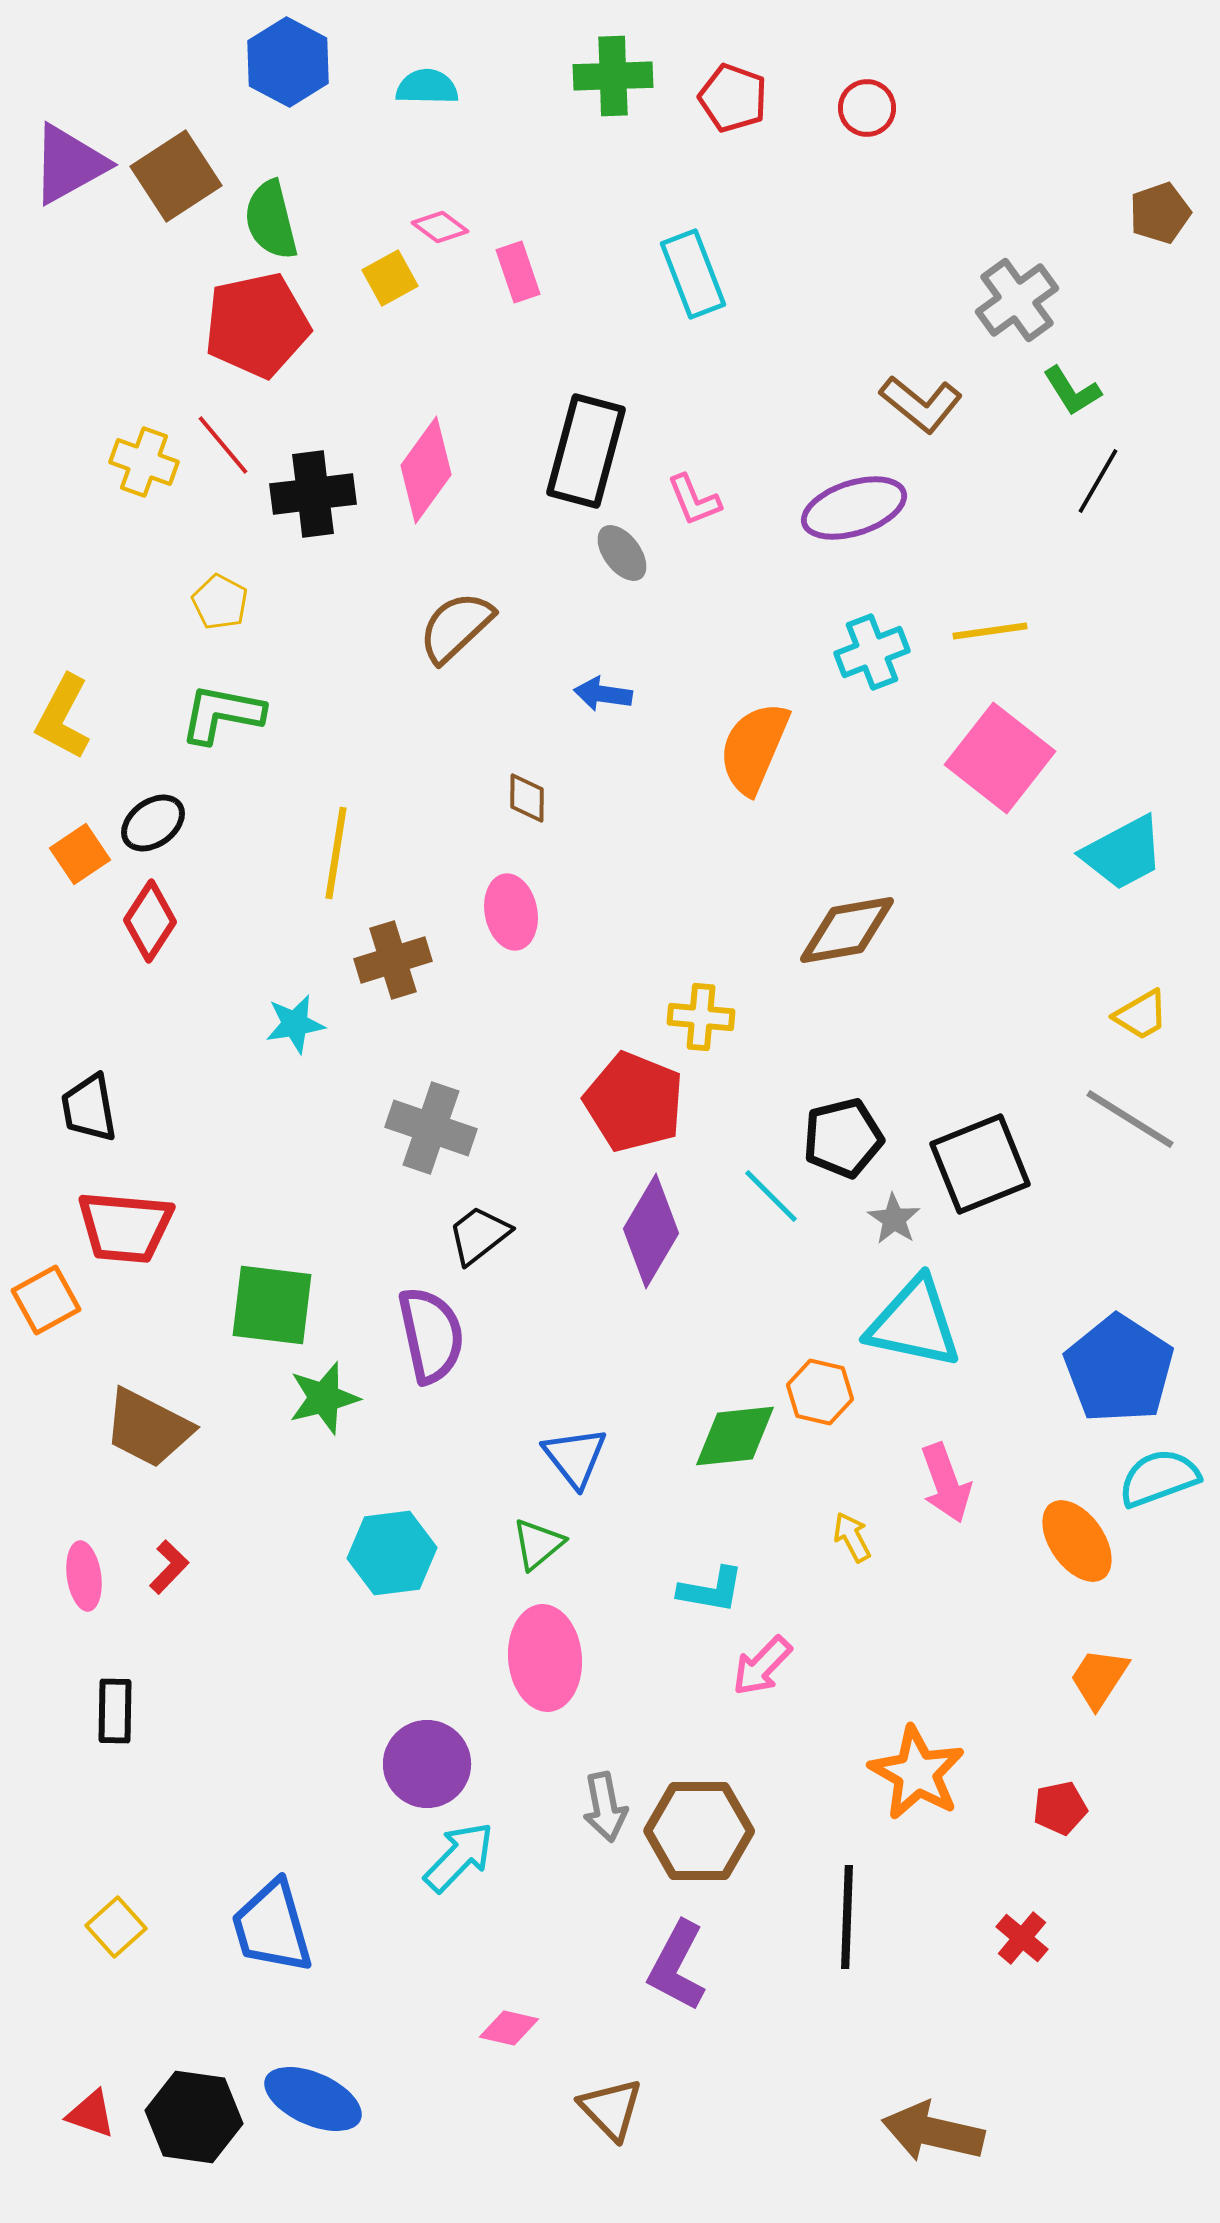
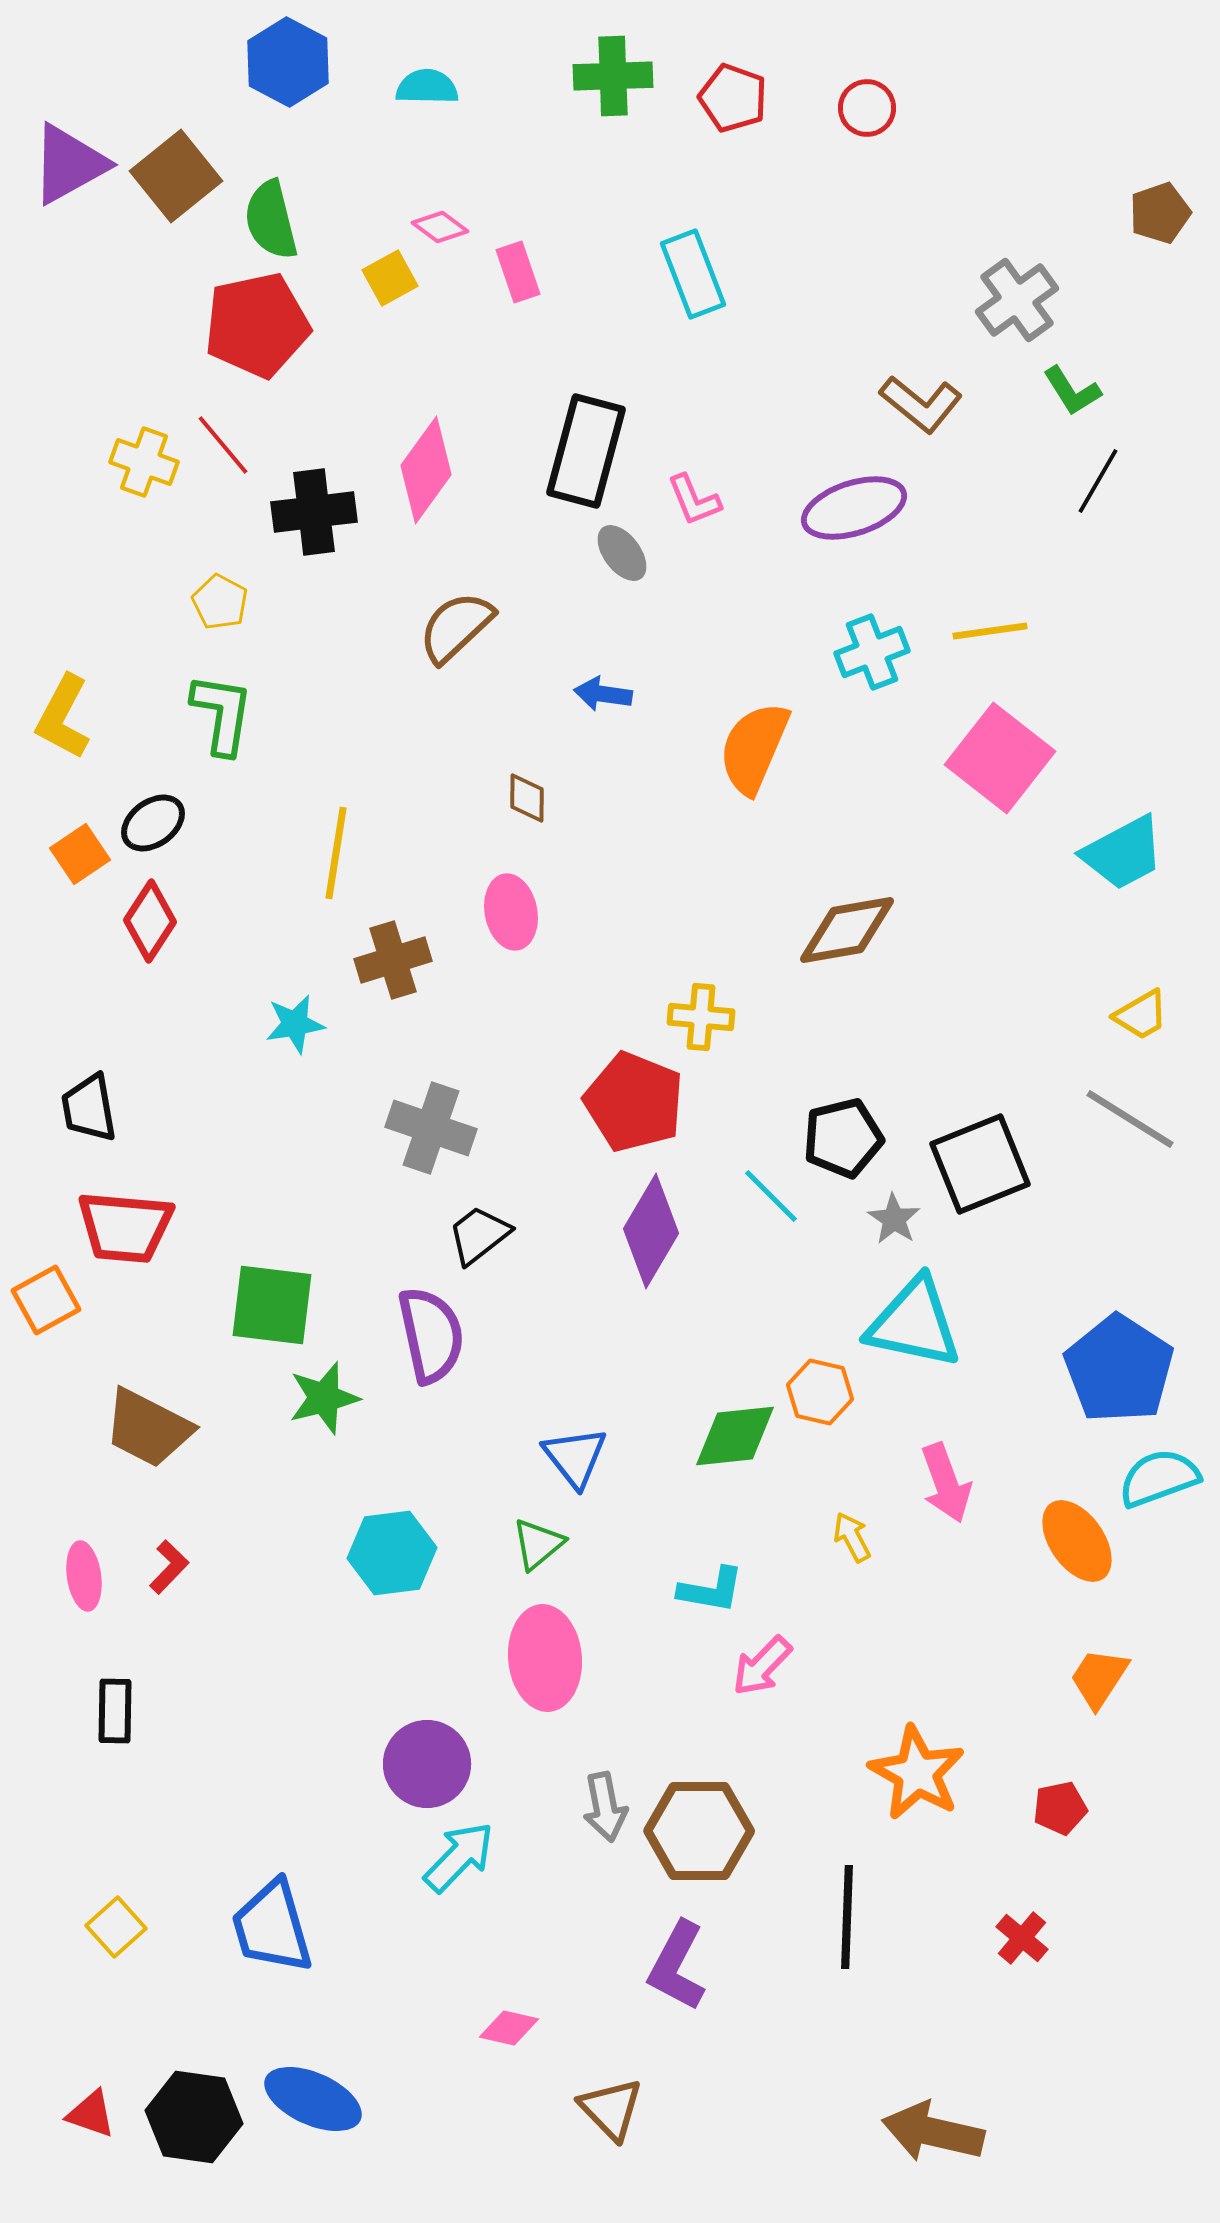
brown square at (176, 176): rotated 6 degrees counterclockwise
black cross at (313, 494): moved 1 px right, 18 px down
green L-shape at (222, 714): rotated 88 degrees clockwise
